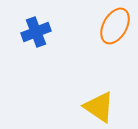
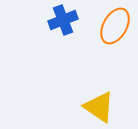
blue cross: moved 27 px right, 12 px up
